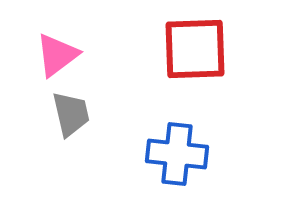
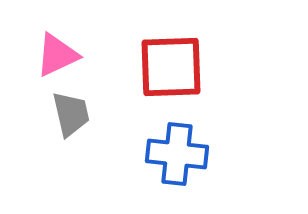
red square: moved 24 px left, 18 px down
pink triangle: rotated 12 degrees clockwise
